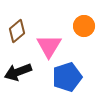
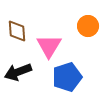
orange circle: moved 4 px right
brown diamond: rotated 55 degrees counterclockwise
